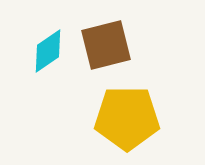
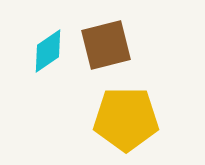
yellow pentagon: moved 1 px left, 1 px down
